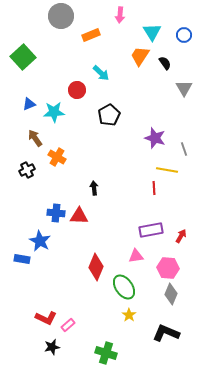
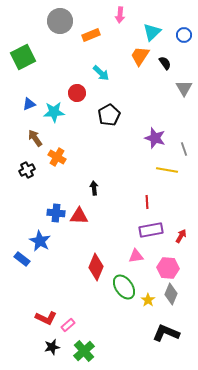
gray circle: moved 1 px left, 5 px down
cyan triangle: rotated 18 degrees clockwise
green square: rotated 15 degrees clockwise
red circle: moved 3 px down
red line: moved 7 px left, 14 px down
blue rectangle: rotated 28 degrees clockwise
yellow star: moved 19 px right, 15 px up
green cross: moved 22 px left, 2 px up; rotated 30 degrees clockwise
